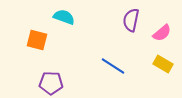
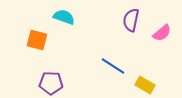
yellow rectangle: moved 18 px left, 21 px down
